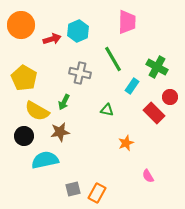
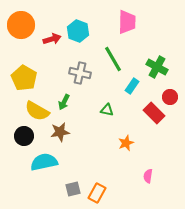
cyan hexagon: rotated 15 degrees counterclockwise
cyan semicircle: moved 1 px left, 2 px down
pink semicircle: rotated 40 degrees clockwise
